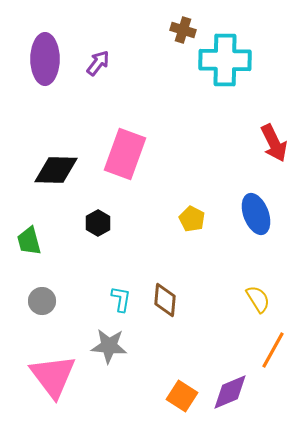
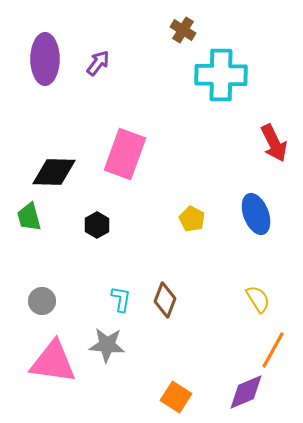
brown cross: rotated 15 degrees clockwise
cyan cross: moved 4 px left, 15 px down
black diamond: moved 2 px left, 2 px down
black hexagon: moved 1 px left, 2 px down
green trapezoid: moved 24 px up
brown diamond: rotated 16 degrees clockwise
gray star: moved 2 px left, 1 px up
pink triangle: moved 14 px up; rotated 45 degrees counterclockwise
purple diamond: moved 16 px right
orange square: moved 6 px left, 1 px down
